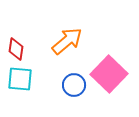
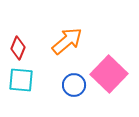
red diamond: moved 2 px right, 1 px up; rotated 15 degrees clockwise
cyan square: moved 1 px right, 1 px down
